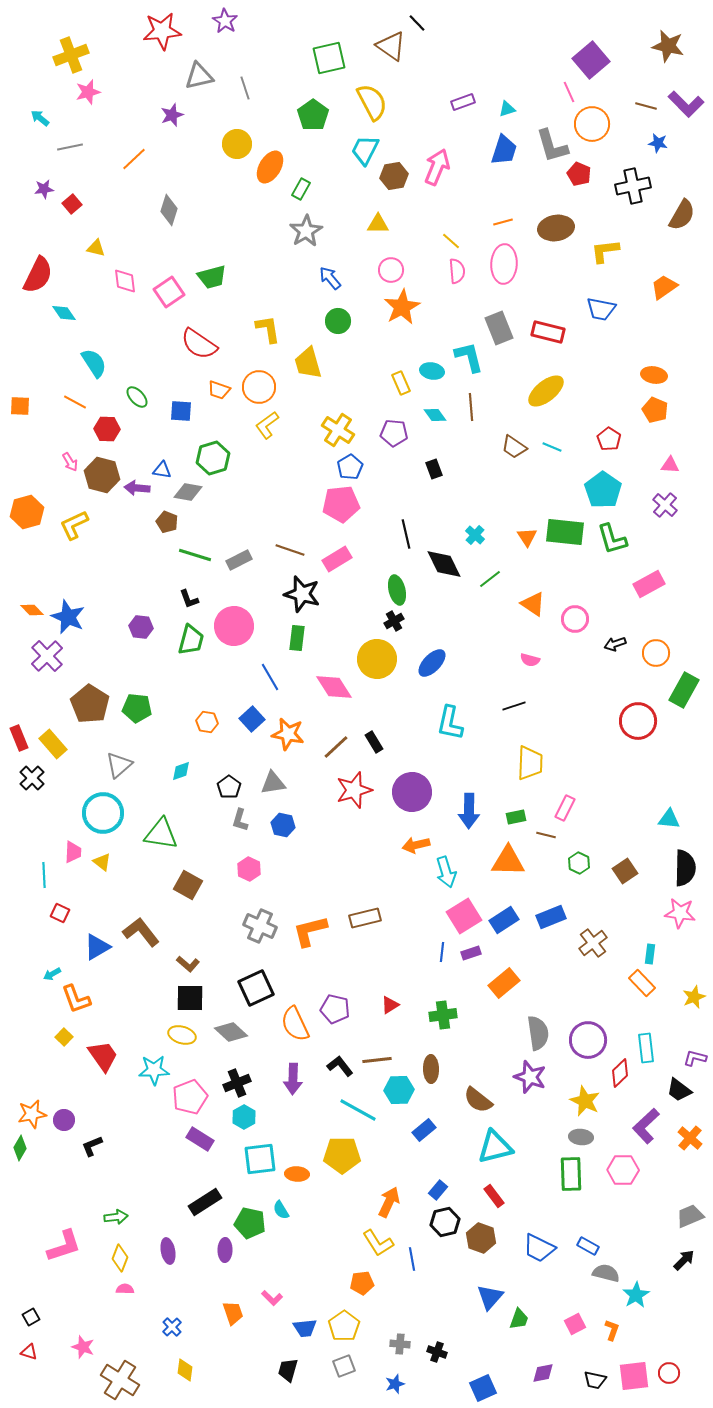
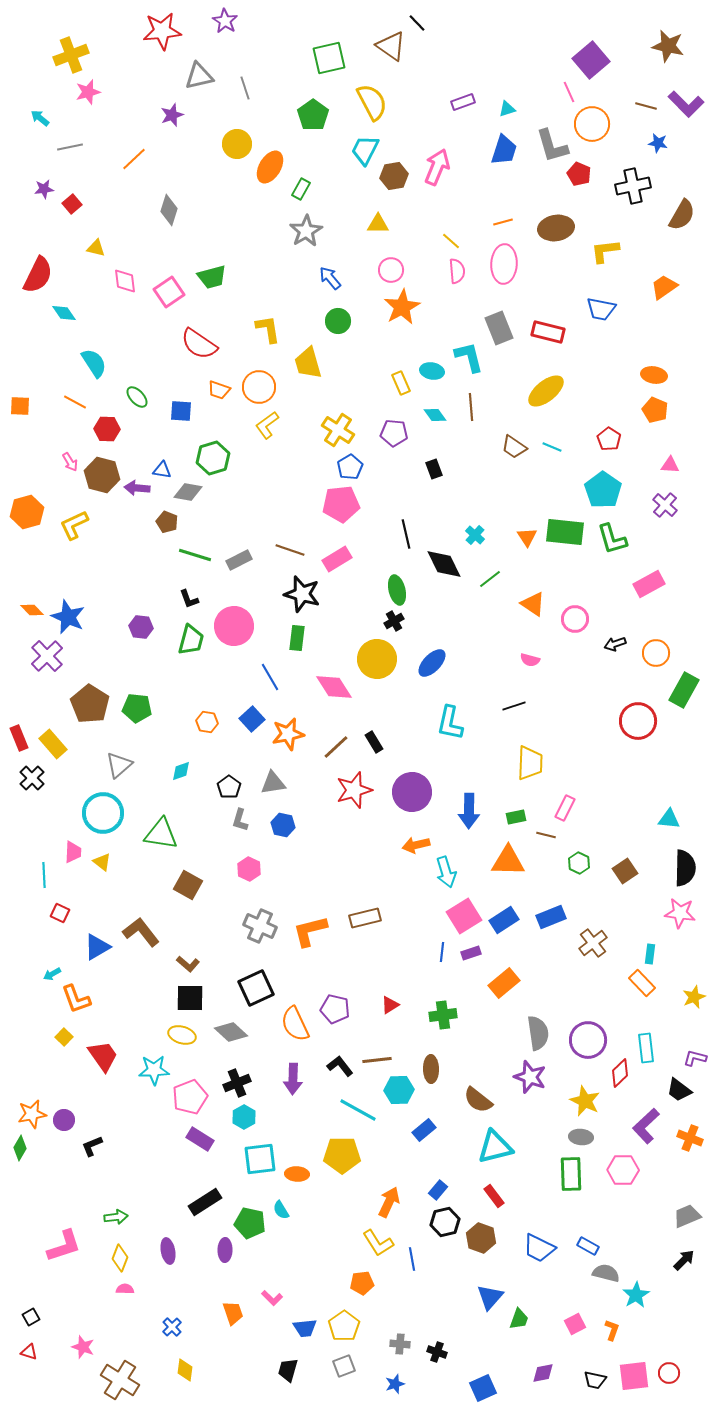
orange star at (288, 734): rotated 24 degrees counterclockwise
orange cross at (690, 1138): rotated 20 degrees counterclockwise
gray trapezoid at (690, 1216): moved 3 px left
